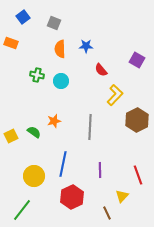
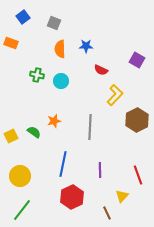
red semicircle: rotated 24 degrees counterclockwise
yellow circle: moved 14 px left
